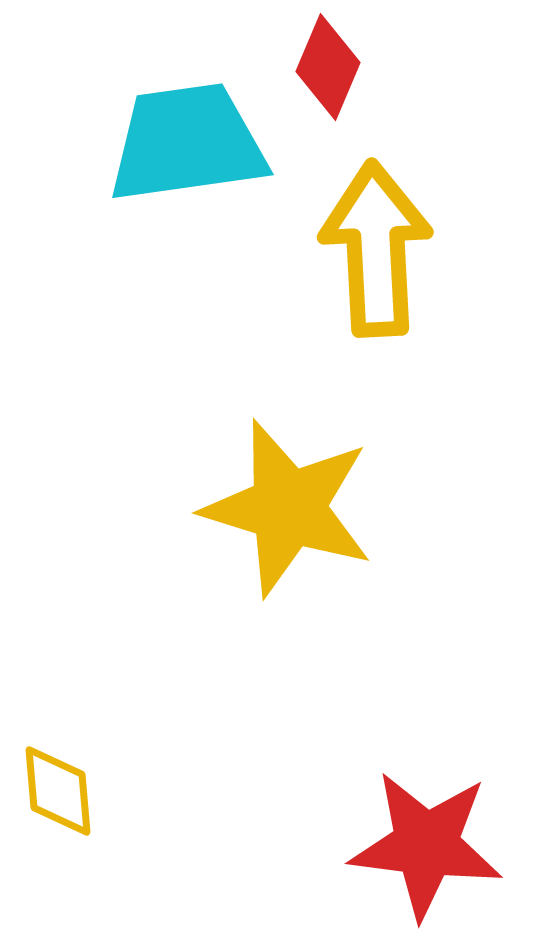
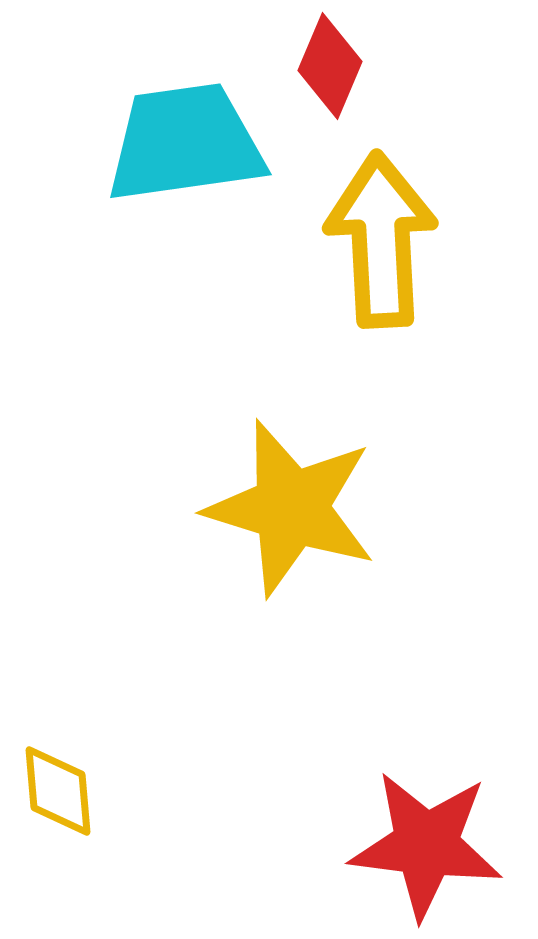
red diamond: moved 2 px right, 1 px up
cyan trapezoid: moved 2 px left
yellow arrow: moved 5 px right, 9 px up
yellow star: moved 3 px right
